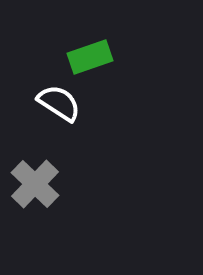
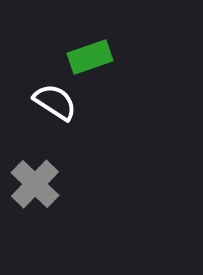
white semicircle: moved 4 px left, 1 px up
